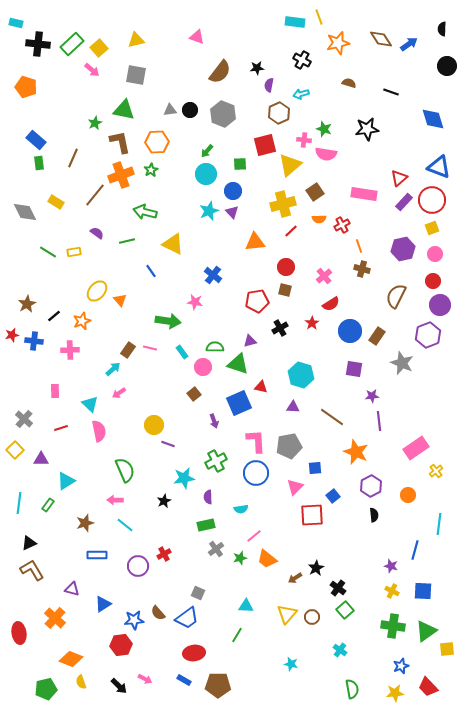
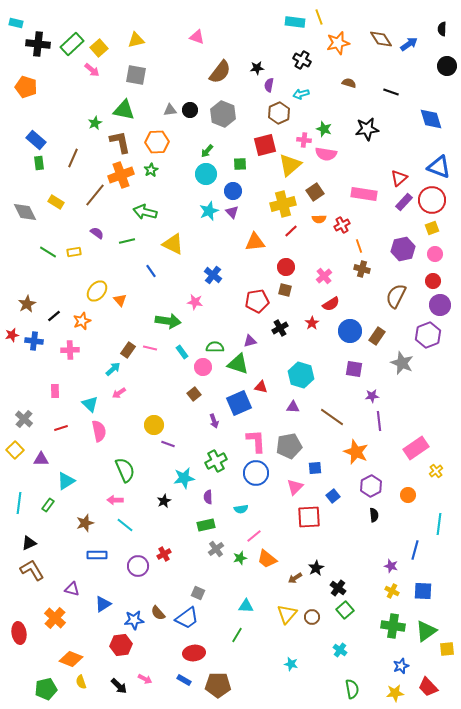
blue diamond at (433, 119): moved 2 px left
red square at (312, 515): moved 3 px left, 2 px down
